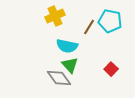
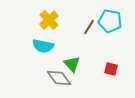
yellow cross: moved 6 px left, 4 px down; rotated 18 degrees counterclockwise
cyan semicircle: moved 24 px left
green triangle: moved 2 px right, 1 px up
red square: rotated 32 degrees counterclockwise
